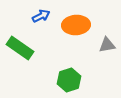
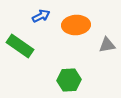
green rectangle: moved 2 px up
green hexagon: rotated 15 degrees clockwise
